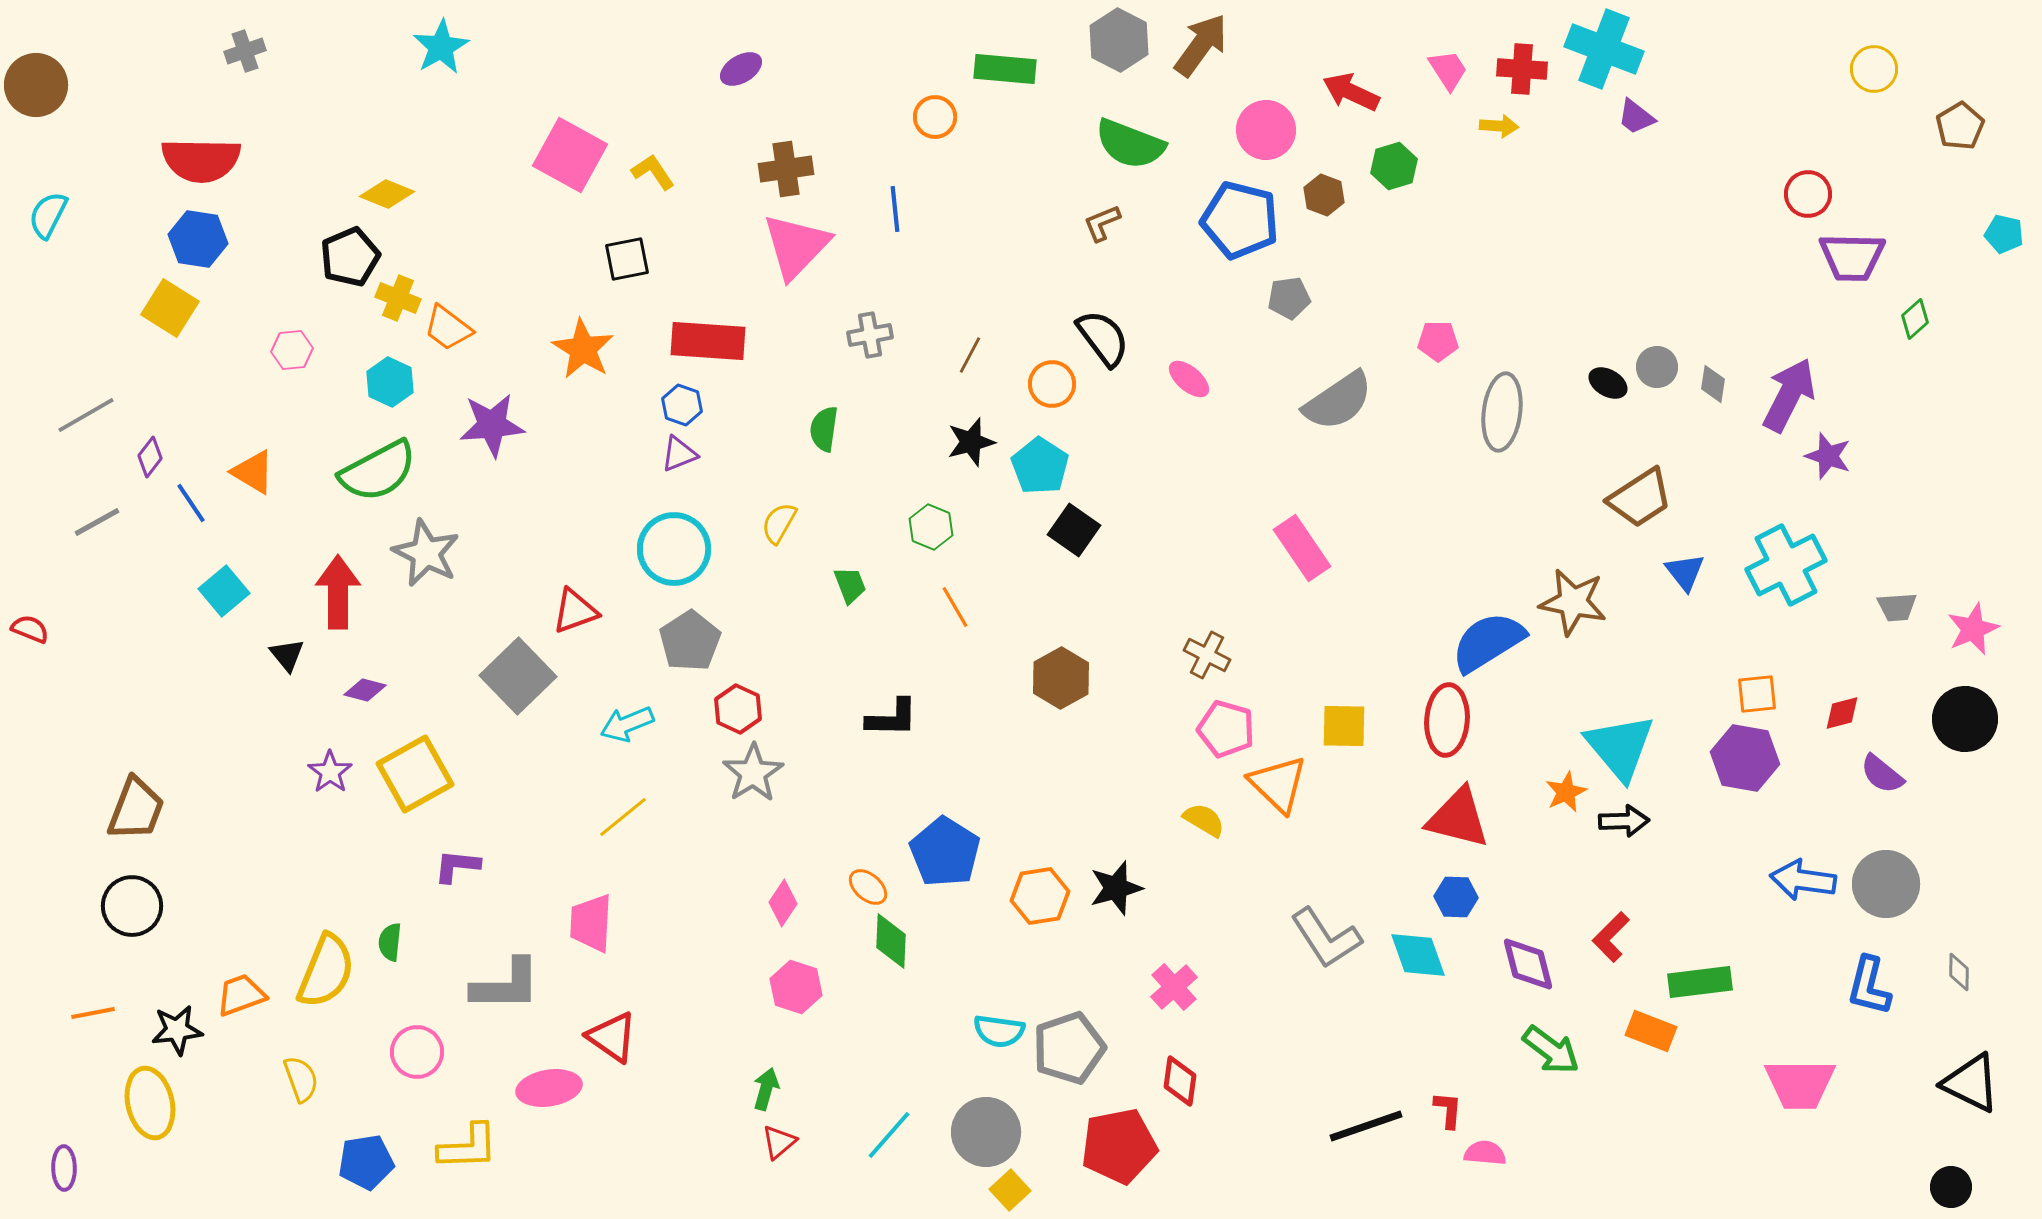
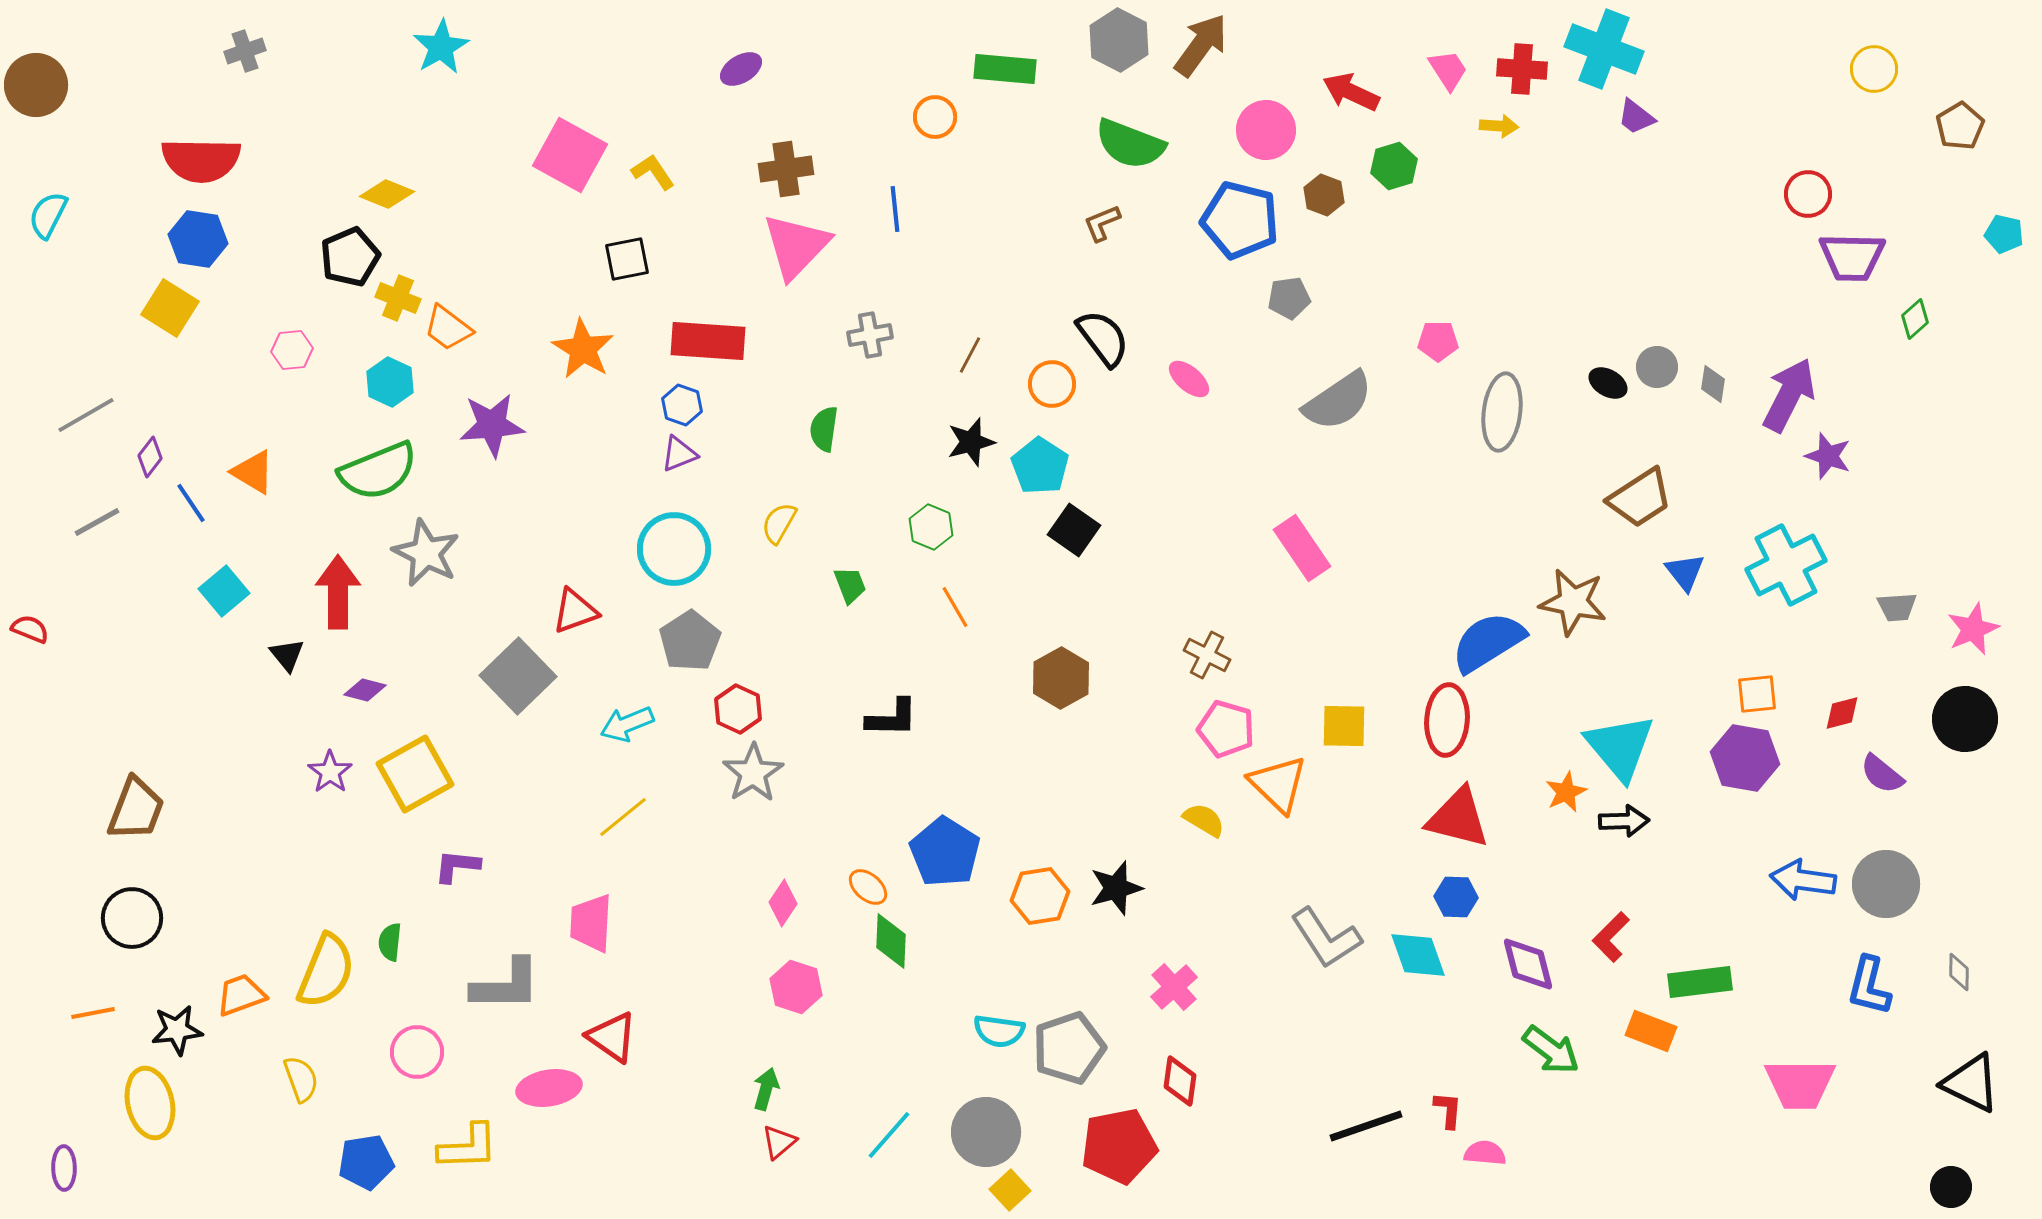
green semicircle at (378, 471): rotated 6 degrees clockwise
black circle at (132, 906): moved 12 px down
